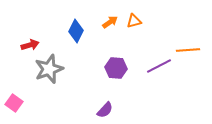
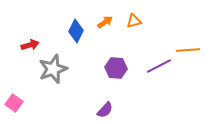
orange arrow: moved 5 px left
gray star: moved 4 px right
